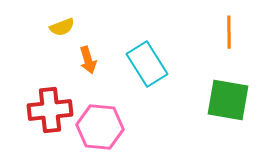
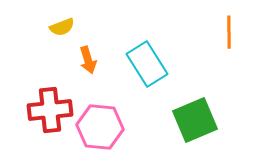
green square: moved 33 px left, 20 px down; rotated 33 degrees counterclockwise
